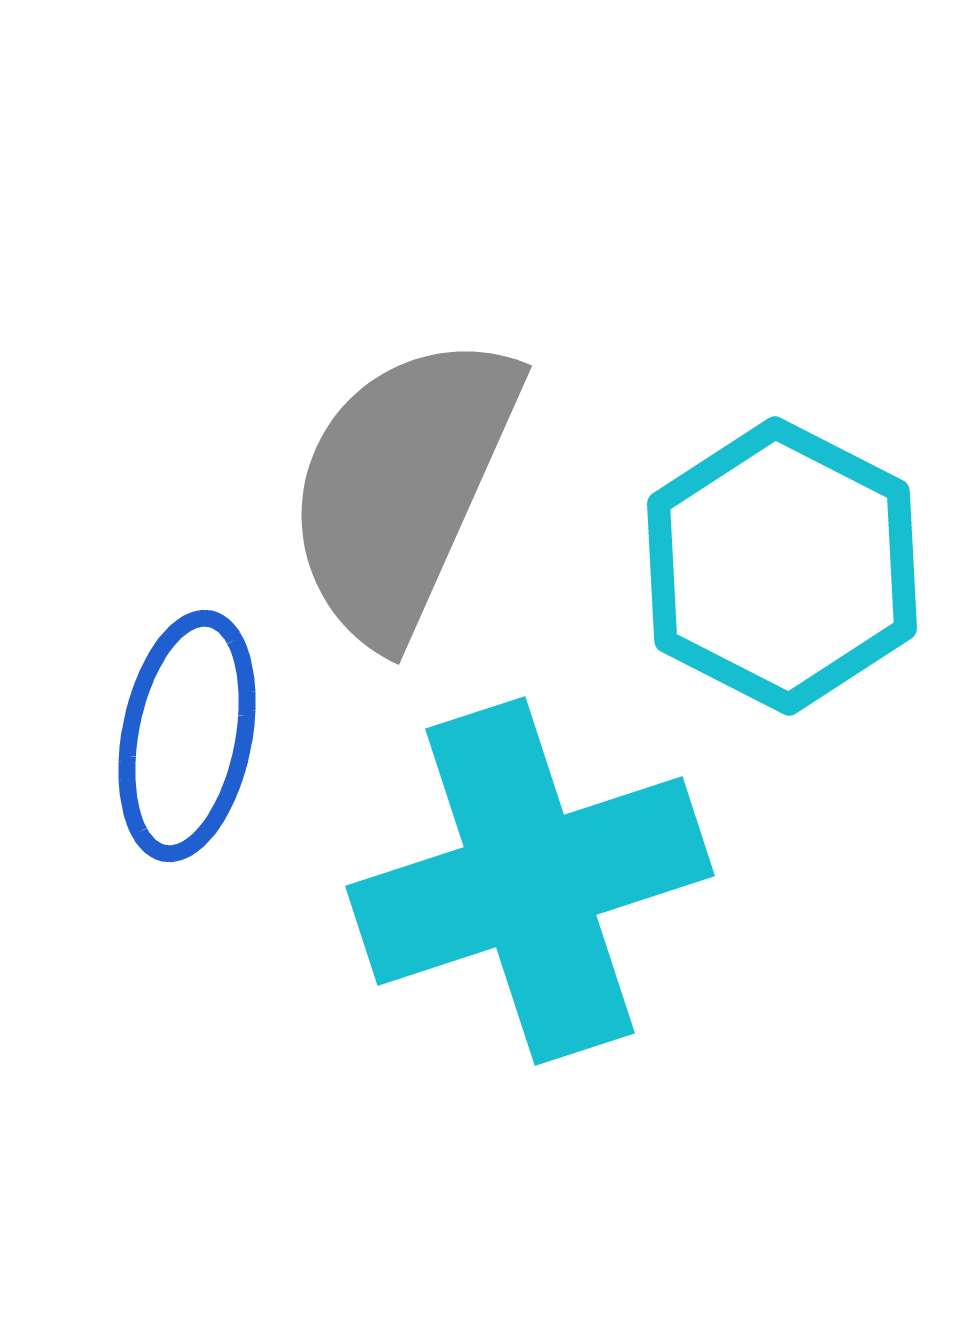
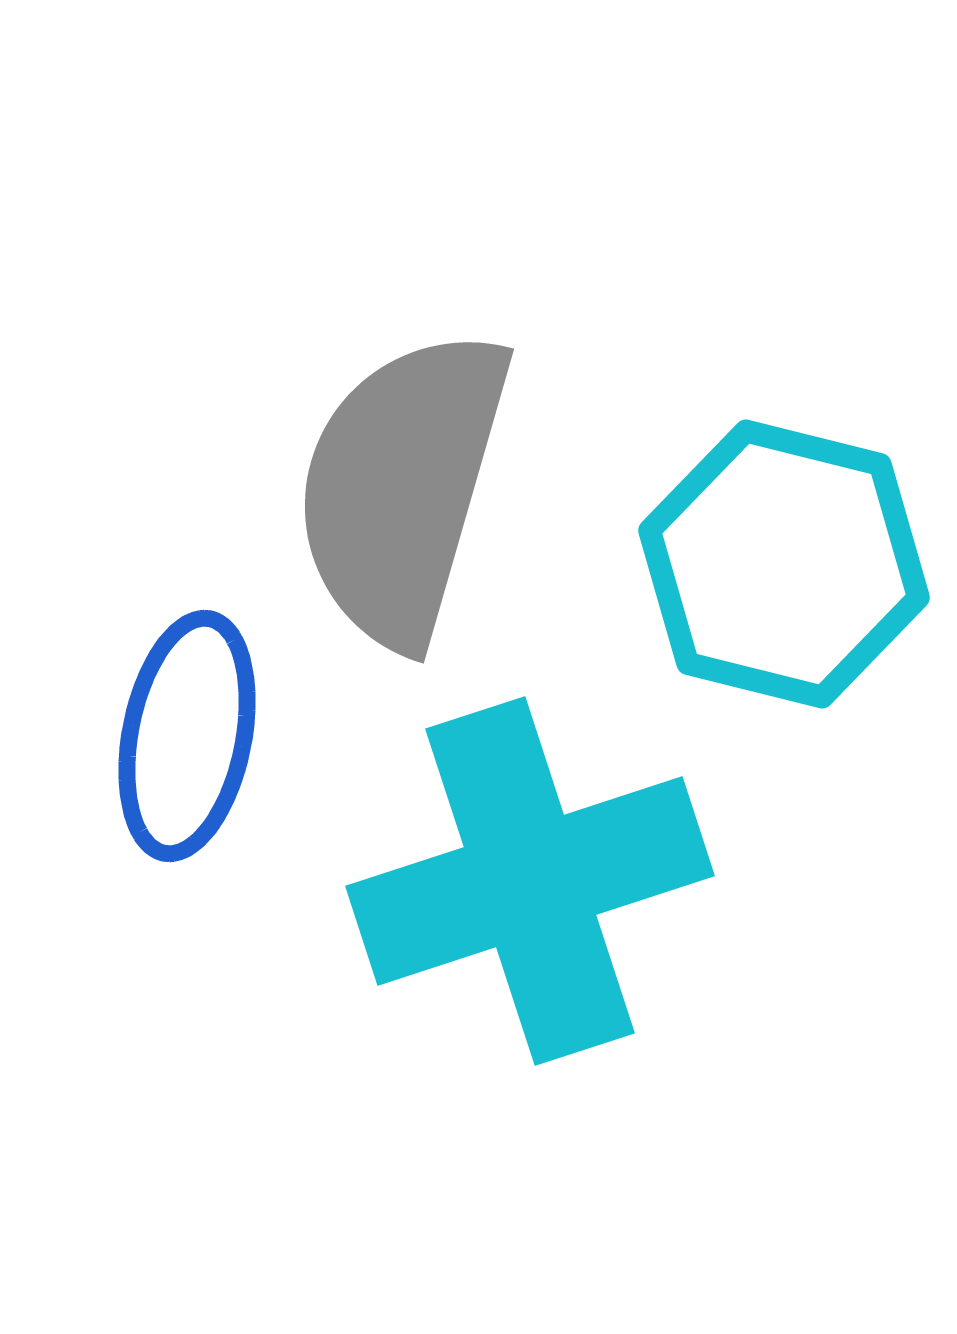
gray semicircle: rotated 8 degrees counterclockwise
cyan hexagon: moved 2 px right, 2 px up; rotated 13 degrees counterclockwise
